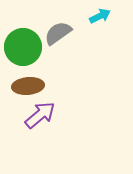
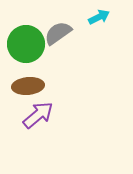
cyan arrow: moved 1 px left, 1 px down
green circle: moved 3 px right, 3 px up
purple arrow: moved 2 px left
